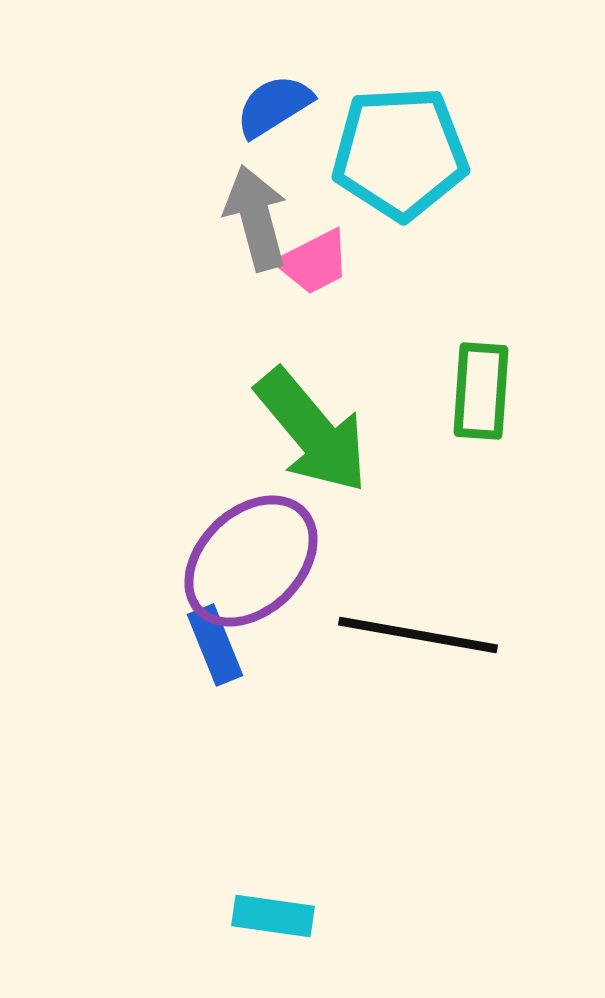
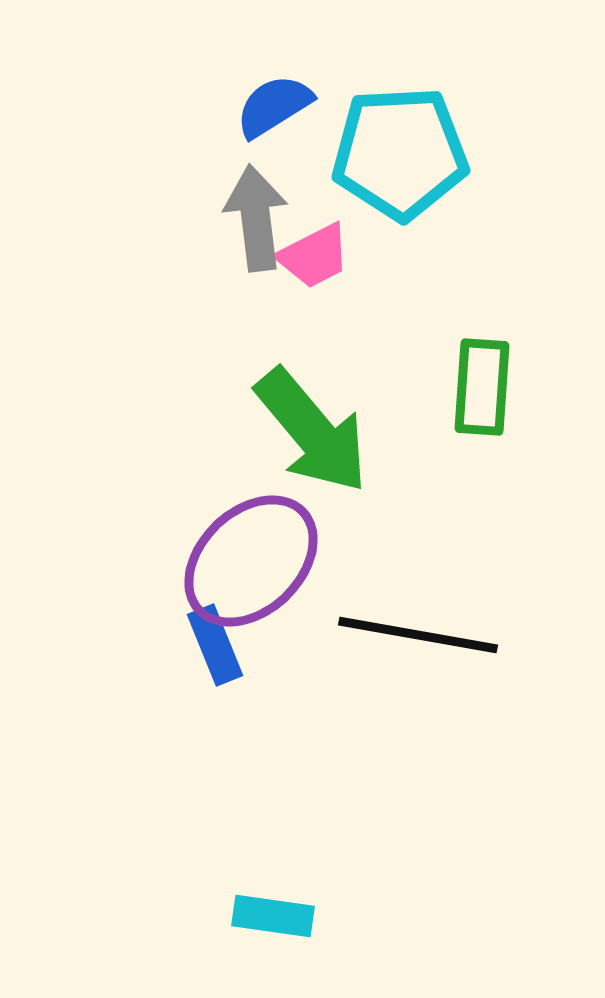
gray arrow: rotated 8 degrees clockwise
pink trapezoid: moved 6 px up
green rectangle: moved 1 px right, 4 px up
